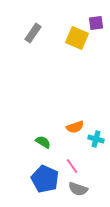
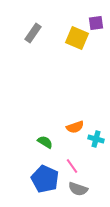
green semicircle: moved 2 px right
